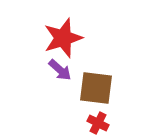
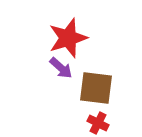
red star: moved 5 px right
purple arrow: moved 1 px right, 2 px up
